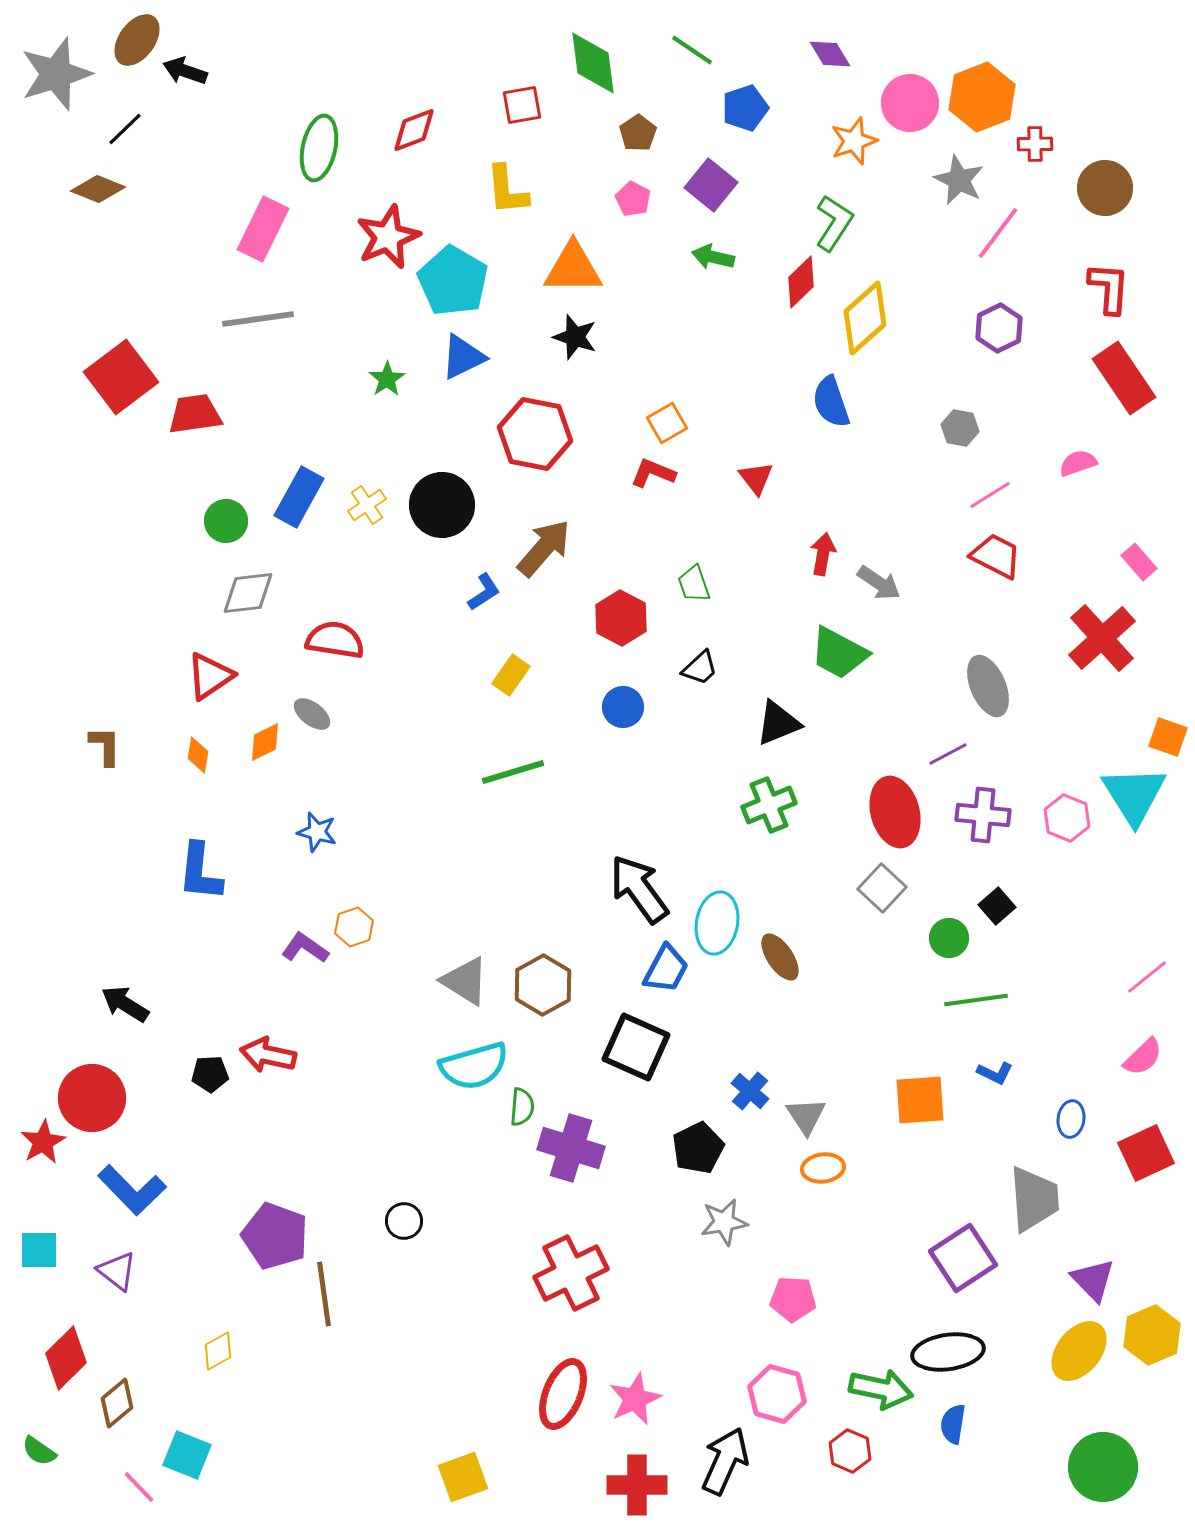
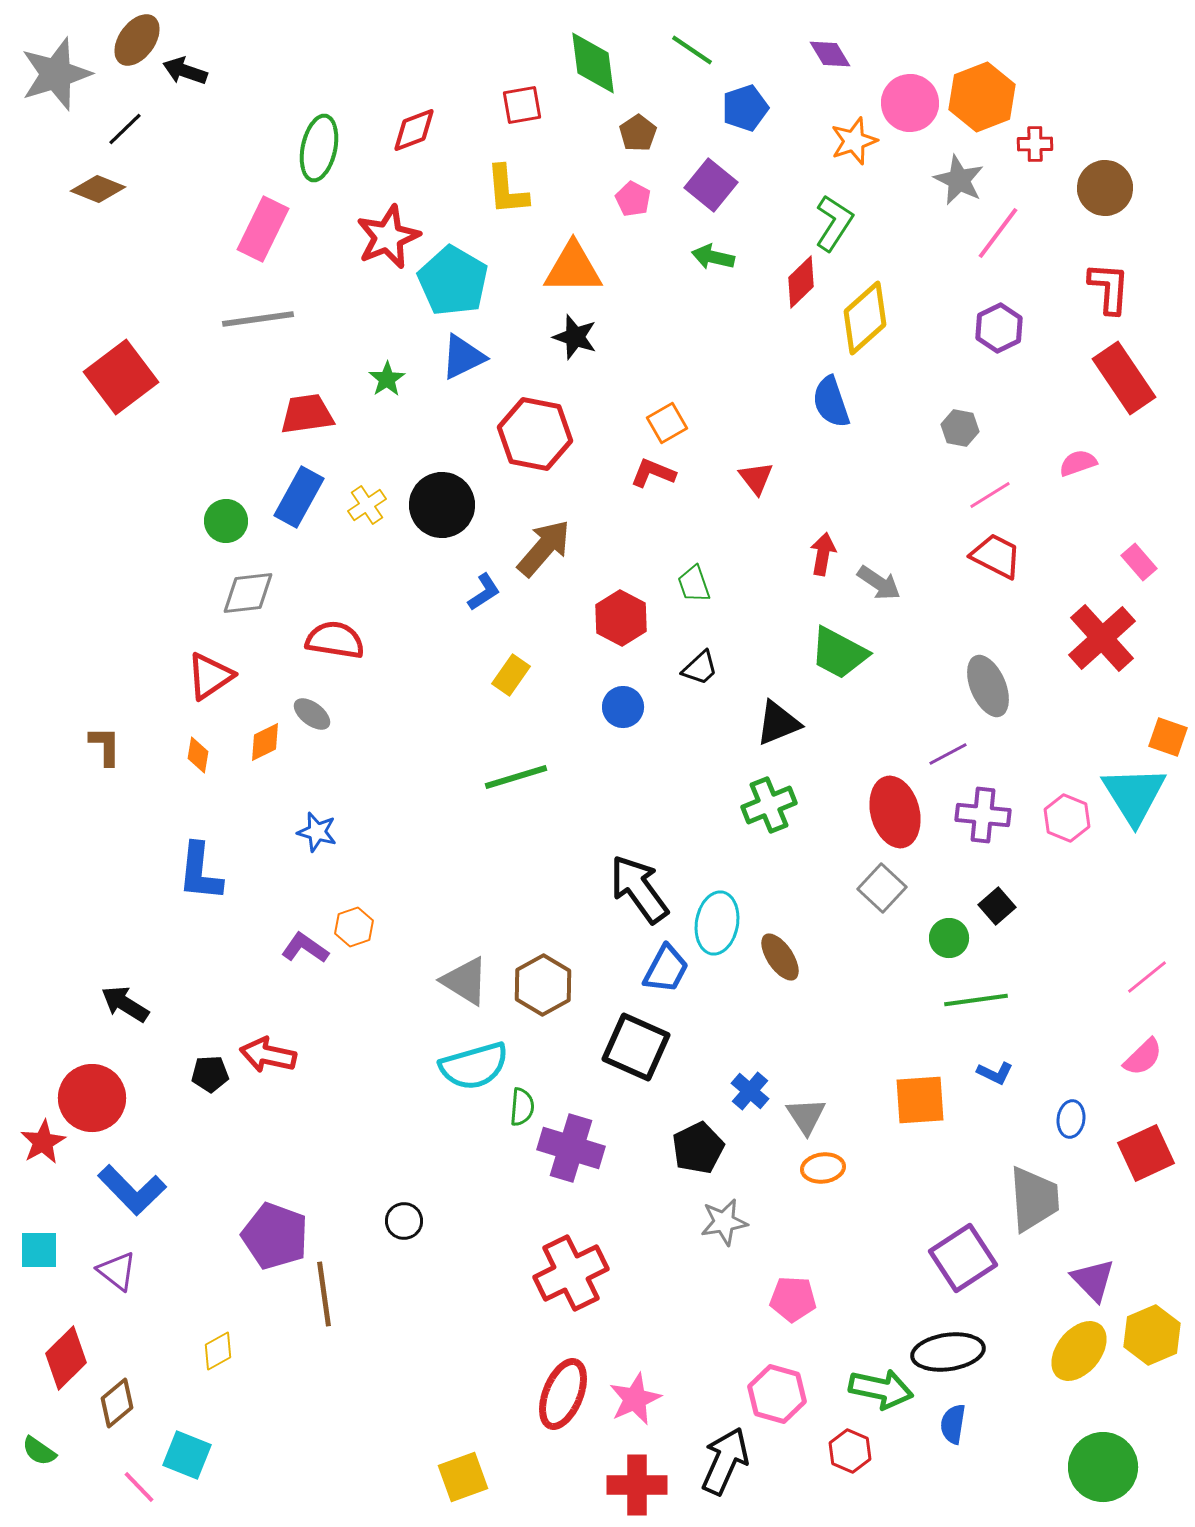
red trapezoid at (195, 414): moved 112 px right
green line at (513, 772): moved 3 px right, 5 px down
